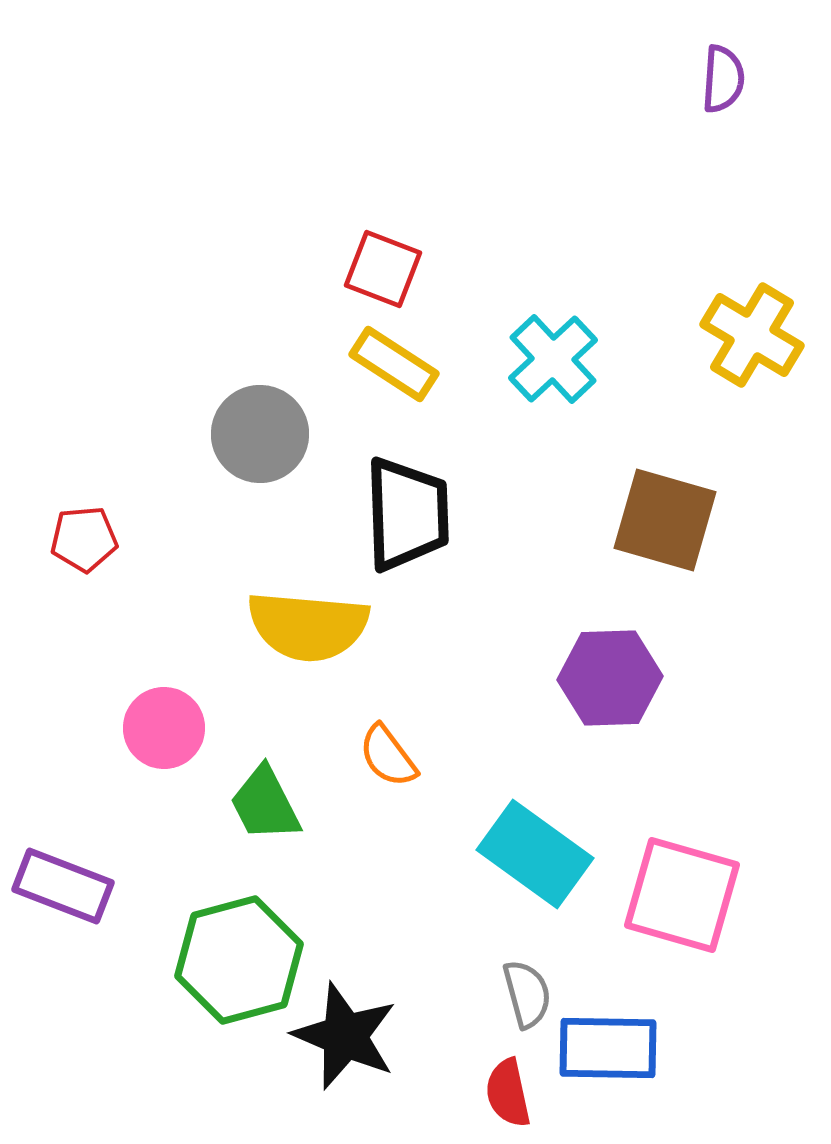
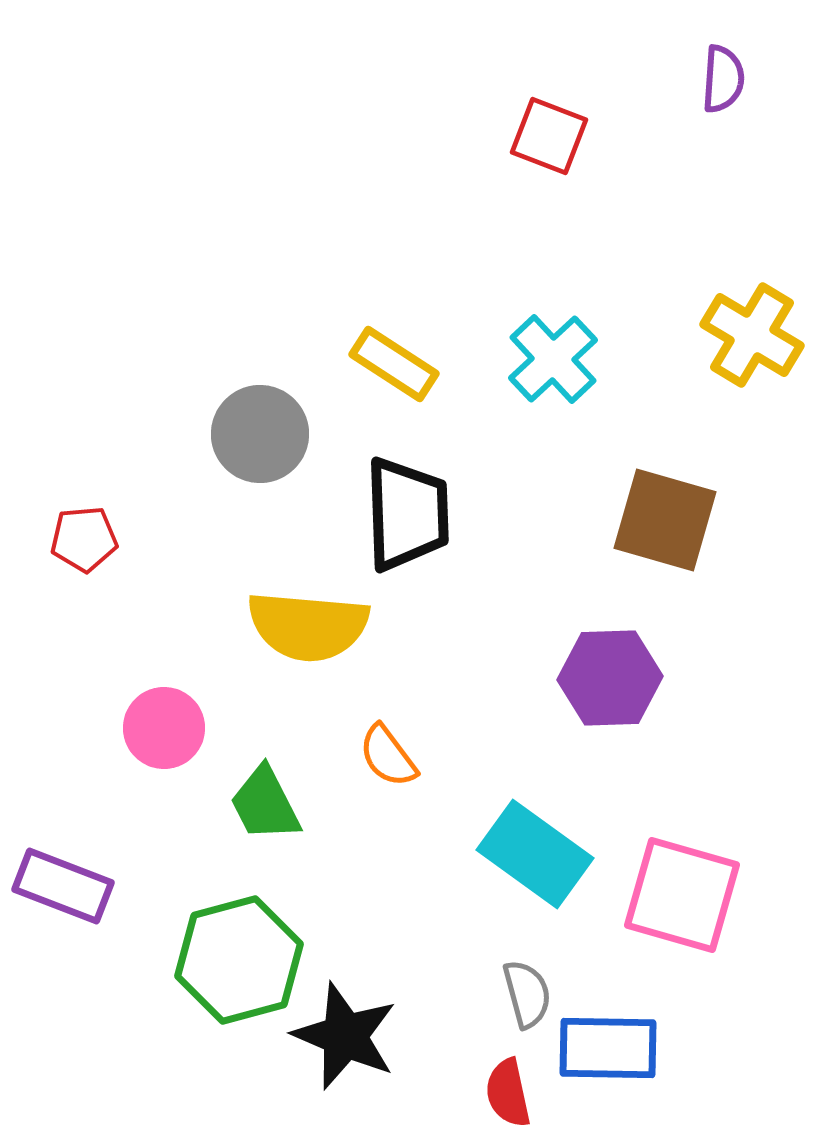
red square: moved 166 px right, 133 px up
